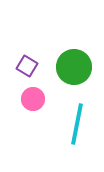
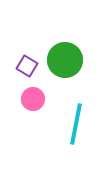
green circle: moved 9 px left, 7 px up
cyan line: moved 1 px left
